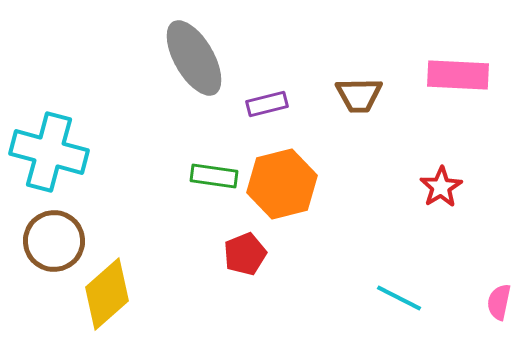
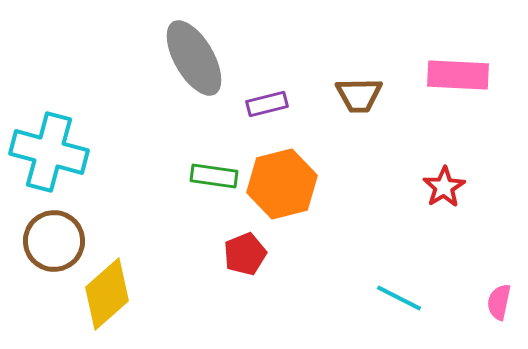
red star: moved 3 px right
